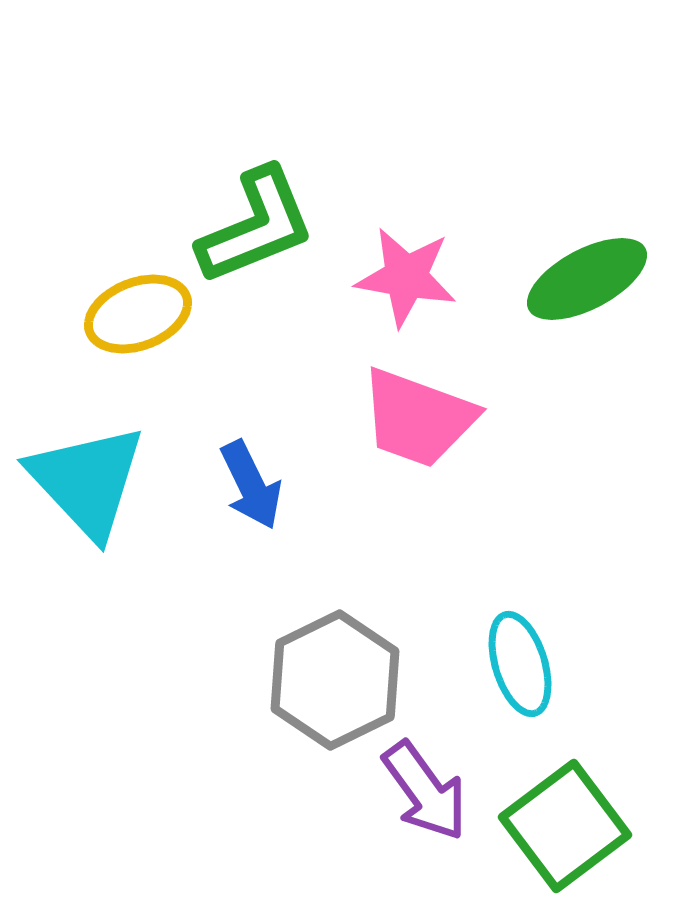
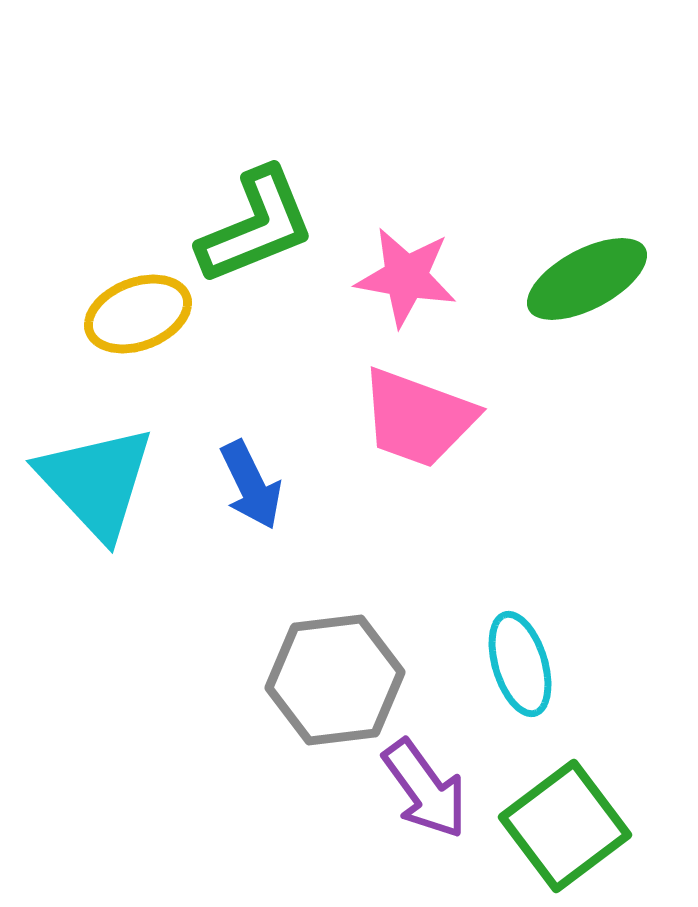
cyan triangle: moved 9 px right, 1 px down
gray hexagon: rotated 19 degrees clockwise
purple arrow: moved 2 px up
